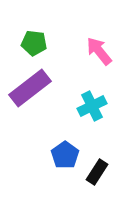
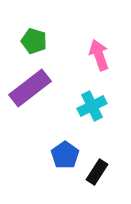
green pentagon: moved 2 px up; rotated 10 degrees clockwise
pink arrow: moved 4 px down; rotated 20 degrees clockwise
